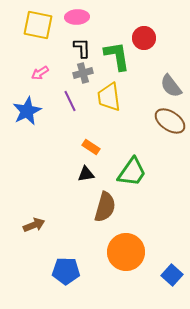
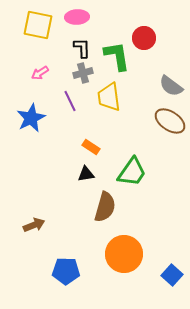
gray semicircle: rotated 15 degrees counterclockwise
blue star: moved 4 px right, 7 px down
orange circle: moved 2 px left, 2 px down
